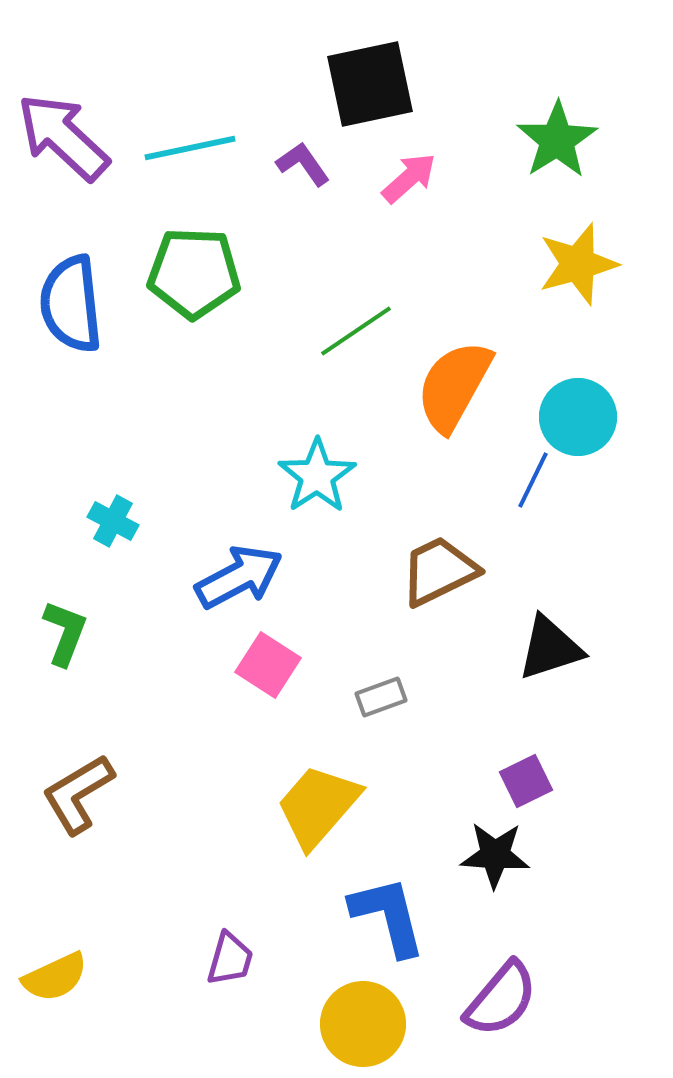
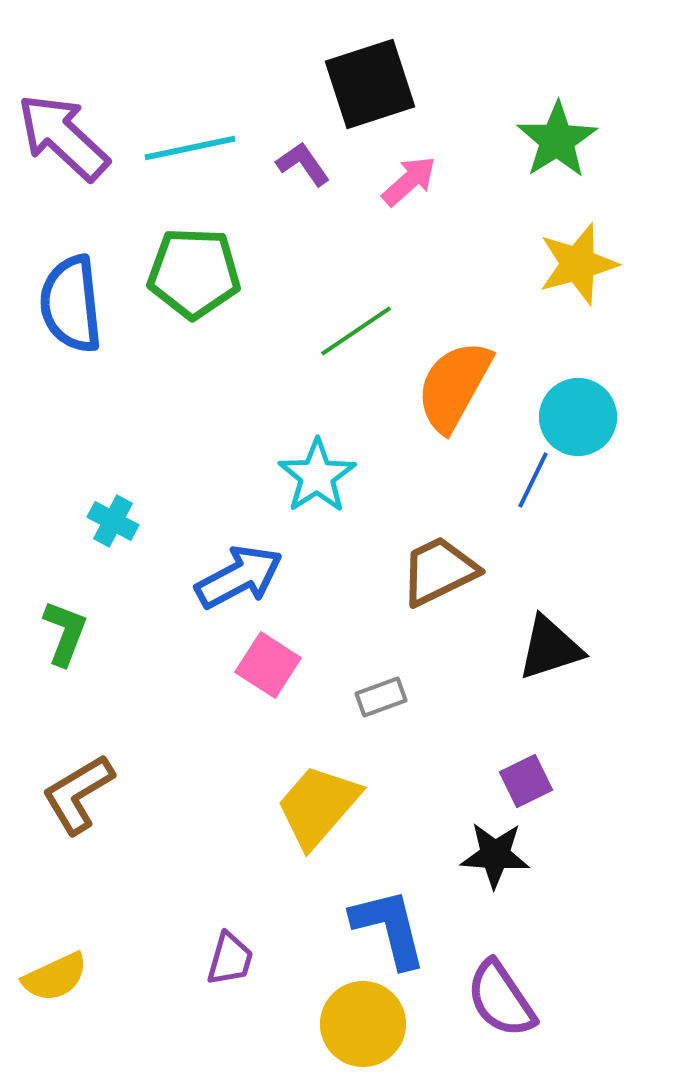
black square: rotated 6 degrees counterclockwise
pink arrow: moved 3 px down
blue L-shape: moved 1 px right, 12 px down
purple semicircle: rotated 106 degrees clockwise
